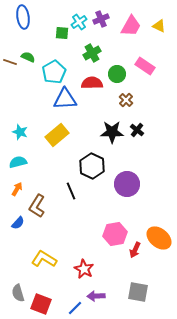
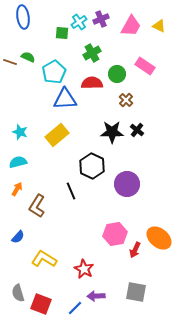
blue semicircle: moved 14 px down
gray square: moved 2 px left
